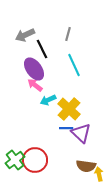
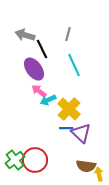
gray arrow: rotated 42 degrees clockwise
pink arrow: moved 4 px right, 6 px down
